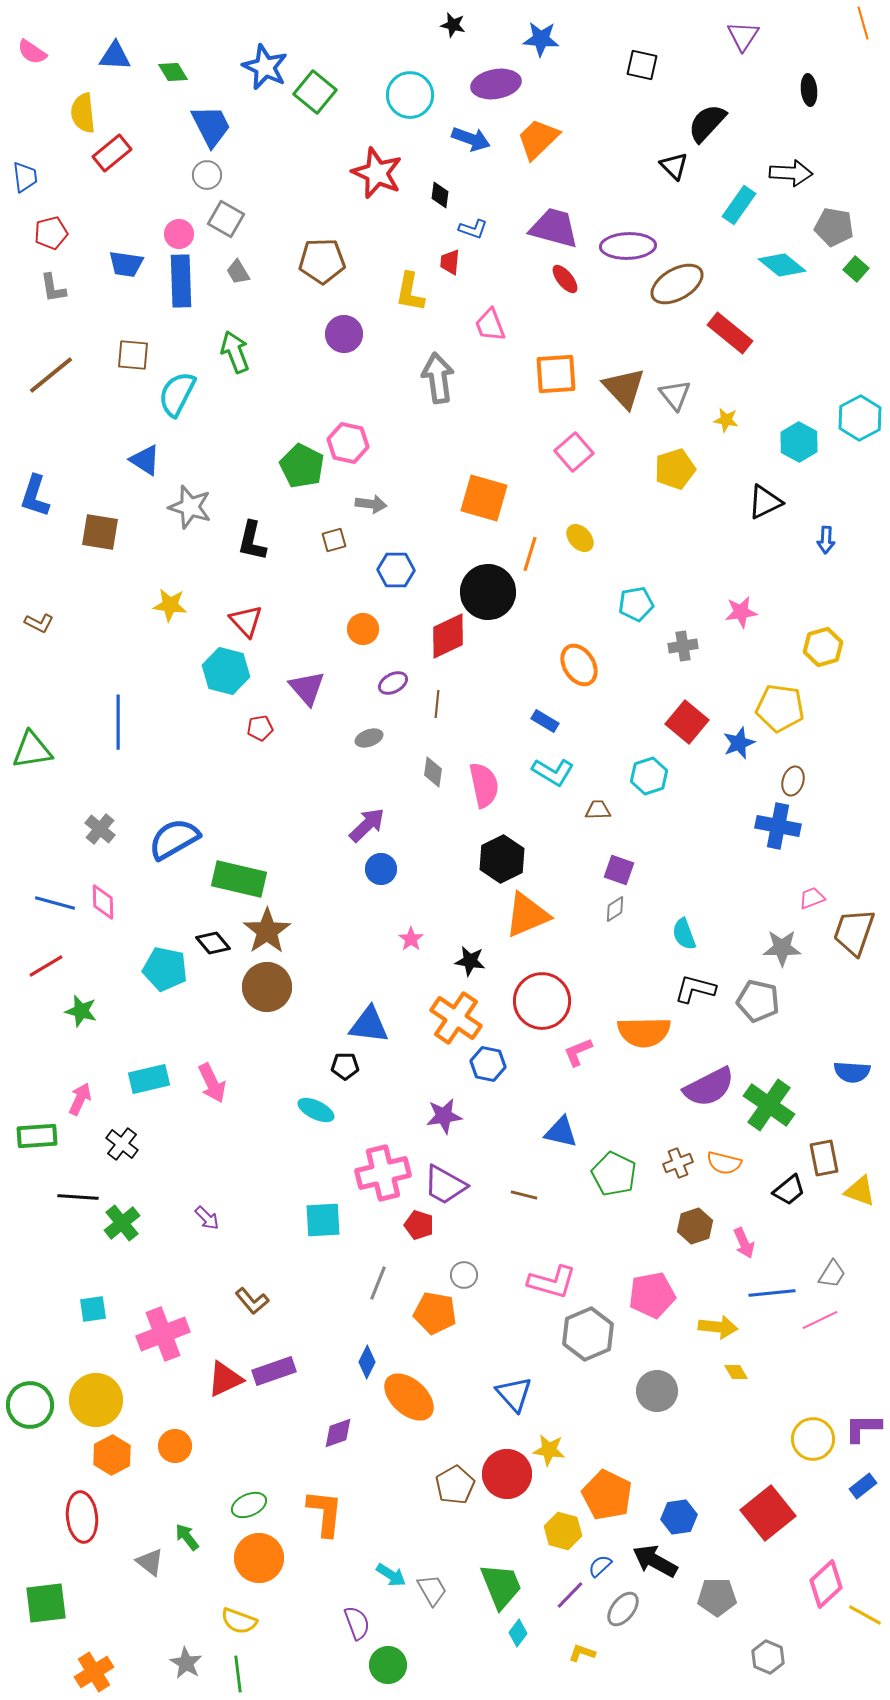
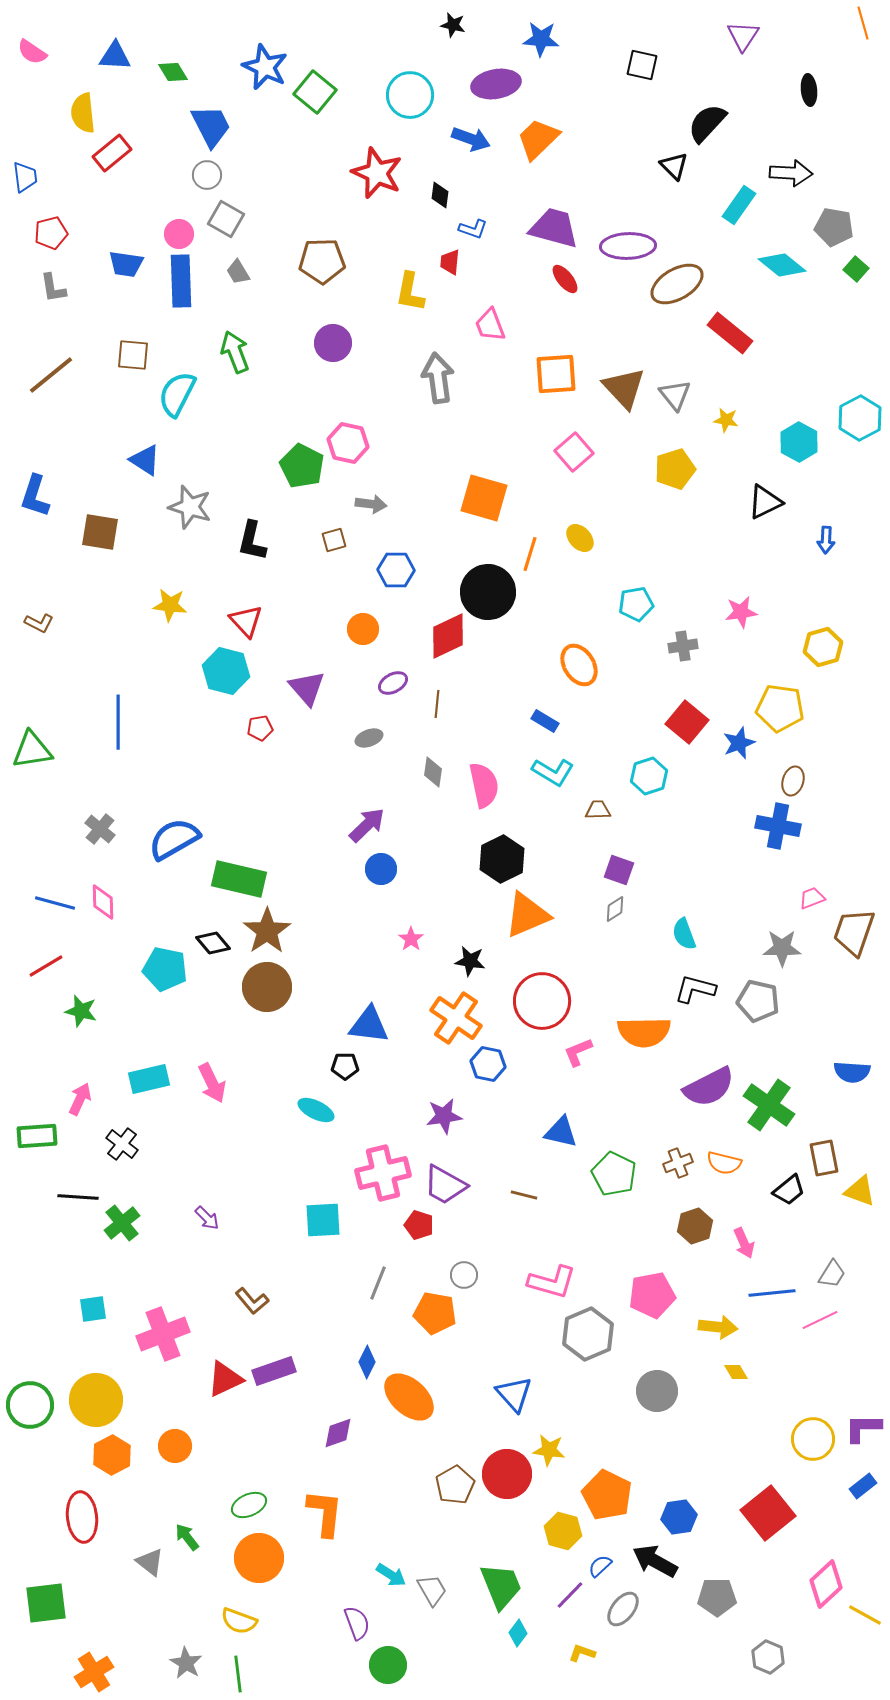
purple circle at (344, 334): moved 11 px left, 9 px down
